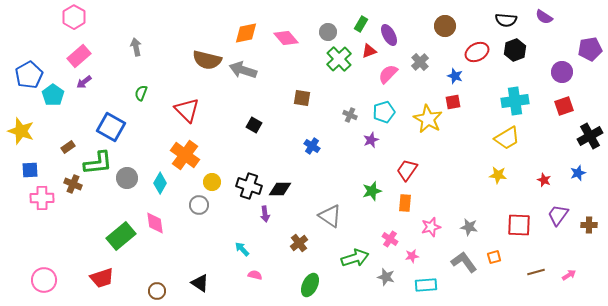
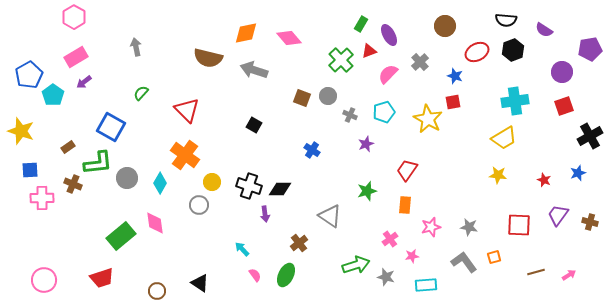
purple semicircle at (544, 17): moved 13 px down
gray circle at (328, 32): moved 64 px down
pink diamond at (286, 38): moved 3 px right
black hexagon at (515, 50): moved 2 px left
pink rectangle at (79, 56): moved 3 px left, 1 px down; rotated 10 degrees clockwise
green cross at (339, 59): moved 2 px right, 1 px down
brown semicircle at (207, 60): moved 1 px right, 2 px up
gray arrow at (243, 70): moved 11 px right
green semicircle at (141, 93): rotated 21 degrees clockwise
brown square at (302, 98): rotated 12 degrees clockwise
yellow trapezoid at (507, 138): moved 3 px left
purple star at (371, 140): moved 5 px left, 4 px down
blue cross at (312, 146): moved 4 px down
green star at (372, 191): moved 5 px left
orange rectangle at (405, 203): moved 2 px down
brown cross at (589, 225): moved 1 px right, 3 px up; rotated 14 degrees clockwise
pink cross at (390, 239): rotated 21 degrees clockwise
green arrow at (355, 258): moved 1 px right, 7 px down
pink semicircle at (255, 275): rotated 40 degrees clockwise
green ellipse at (310, 285): moved 24 px left, 10 px up
